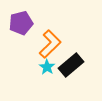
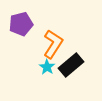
purple pentagon: moved 1 px down
orange L-shape: moved 3 px right; rotated 12 degrees counterclockwise
